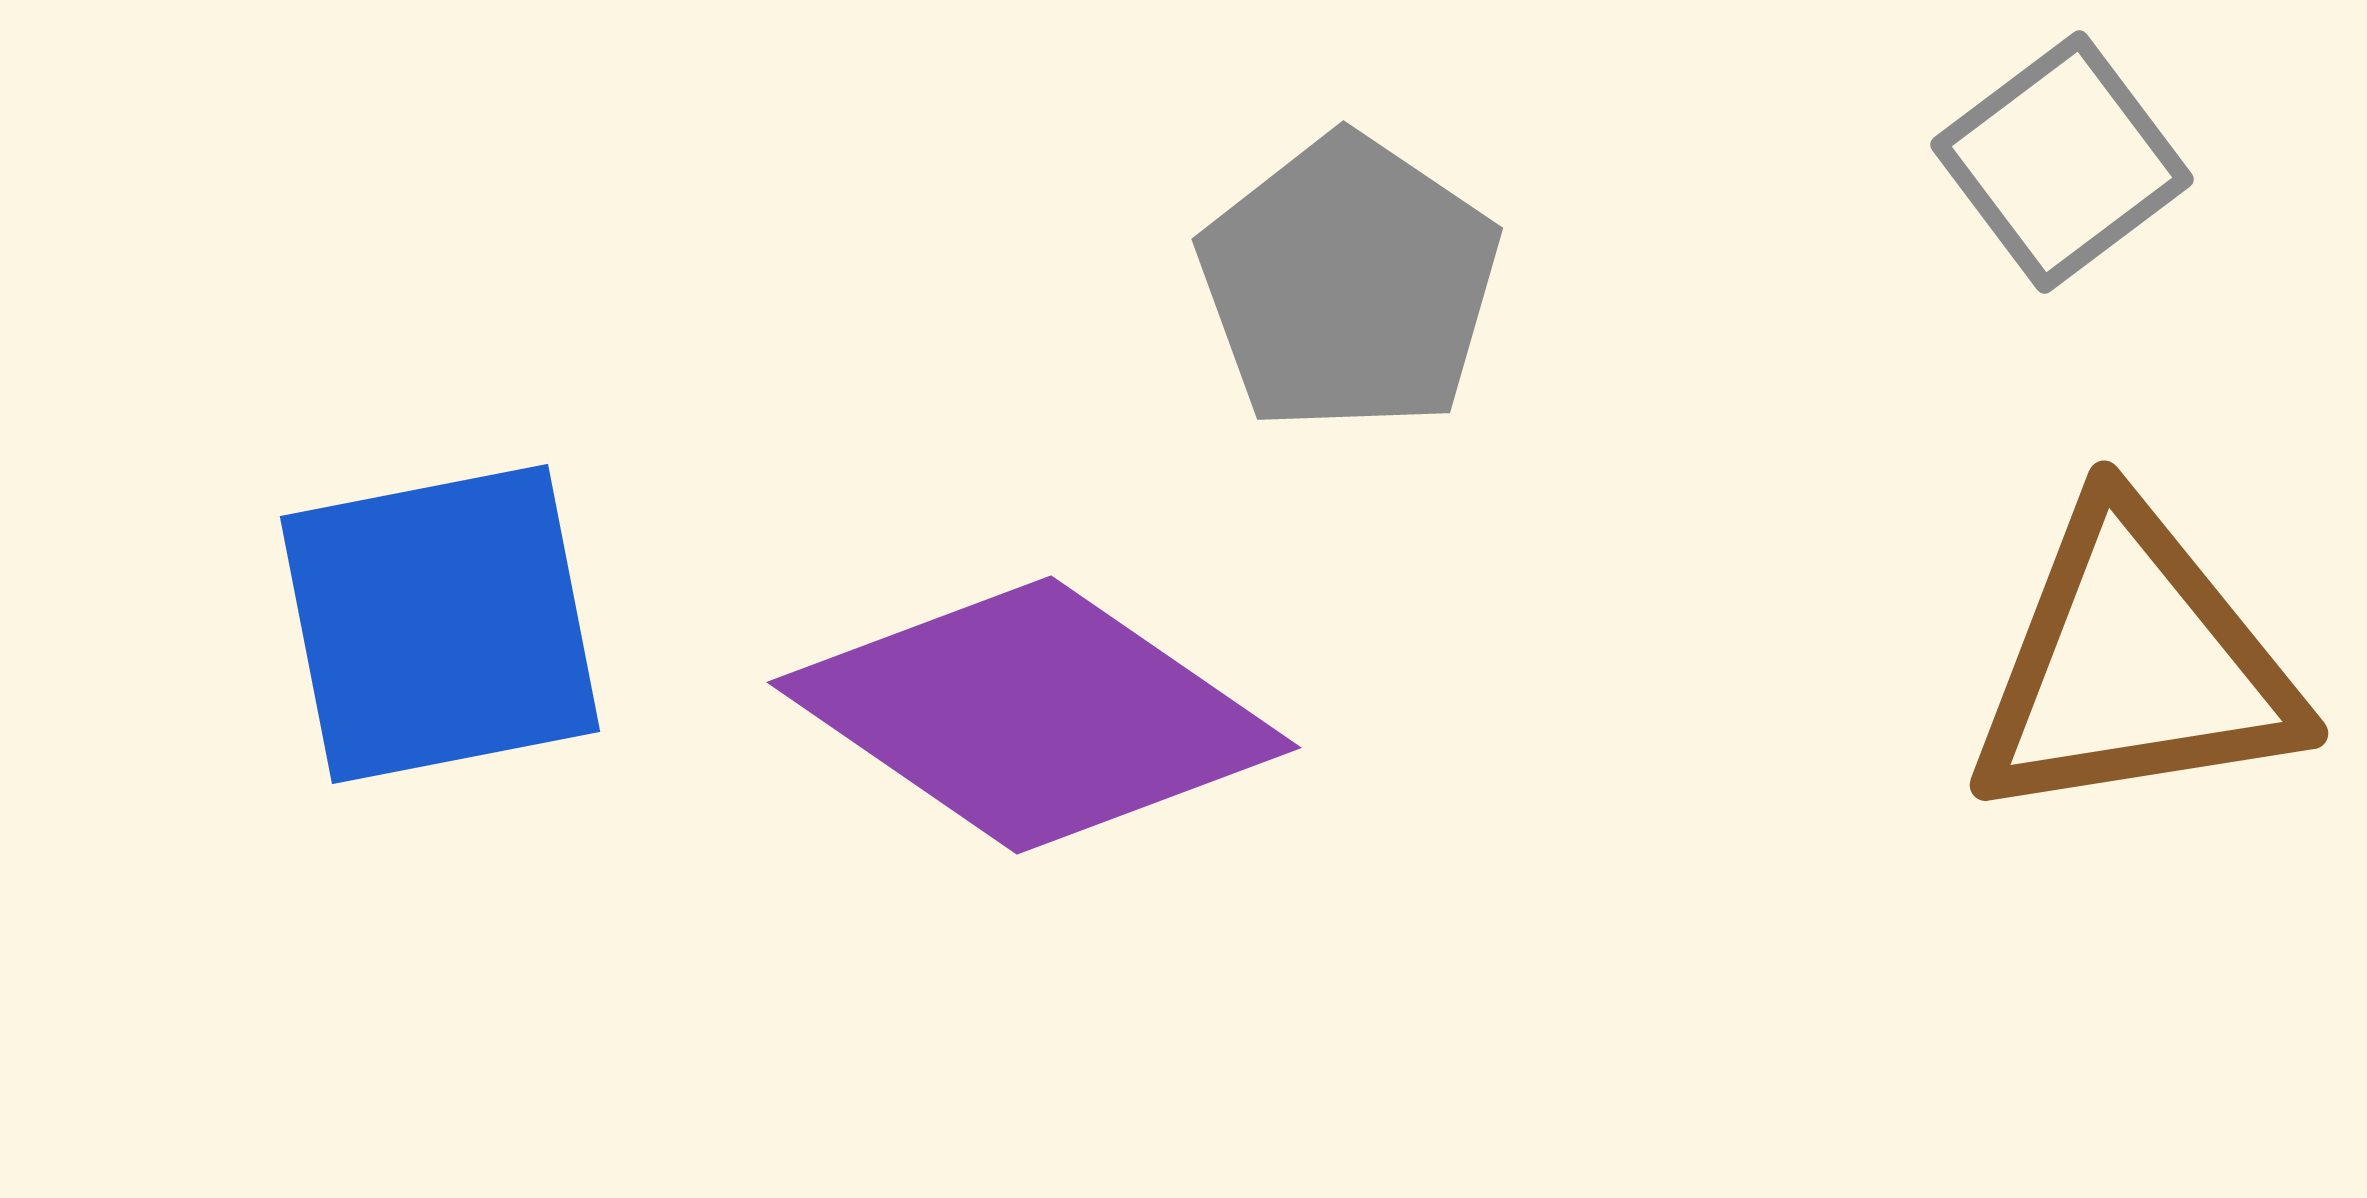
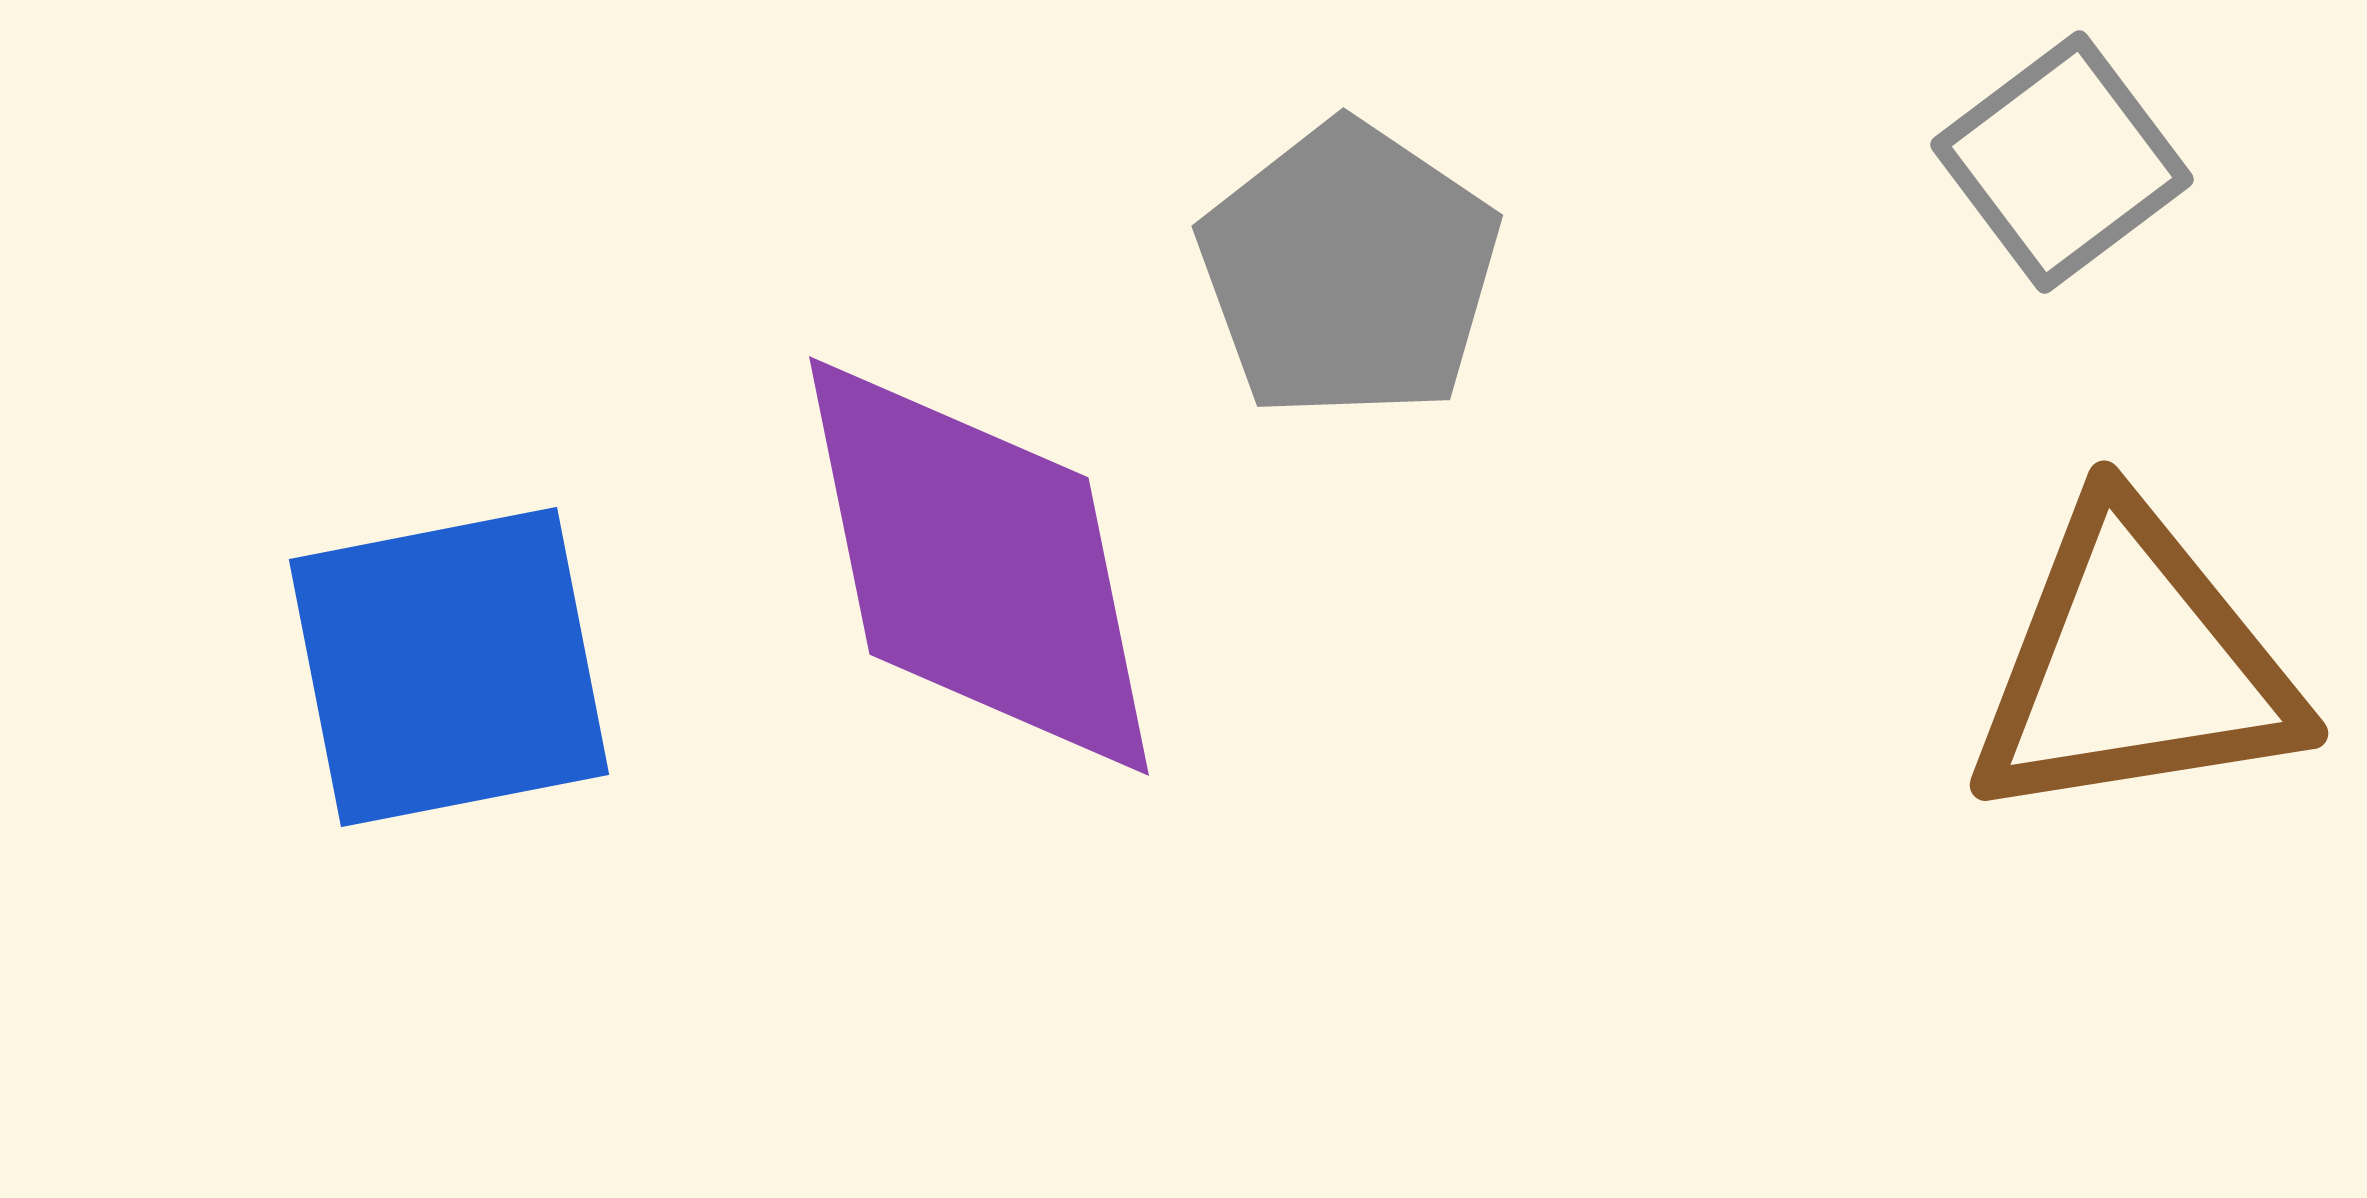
gray pentagon: moved 13 px up
blue square: moved 9 px right, 43 px down
purple diamond: moved 55 px left, 149 px up; rotated 44 degrees clockwise
